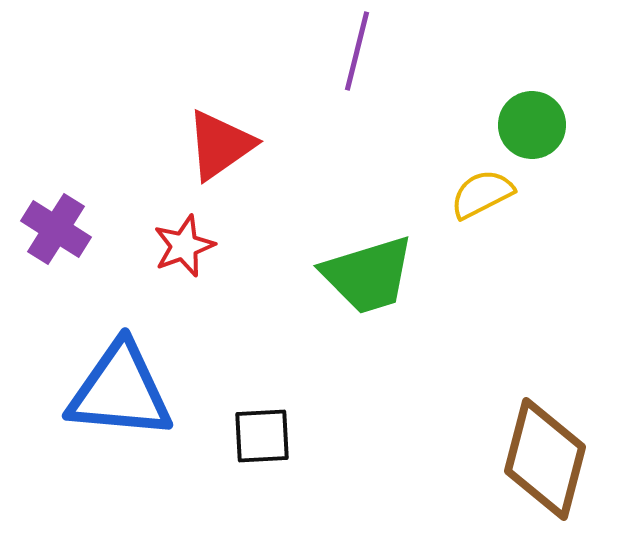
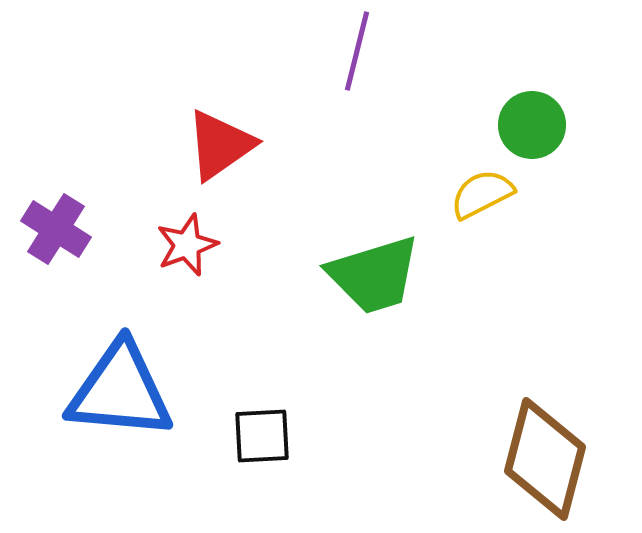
red star: moved 3 px right, 1 px up
green trapezoid: moved 6 px right
